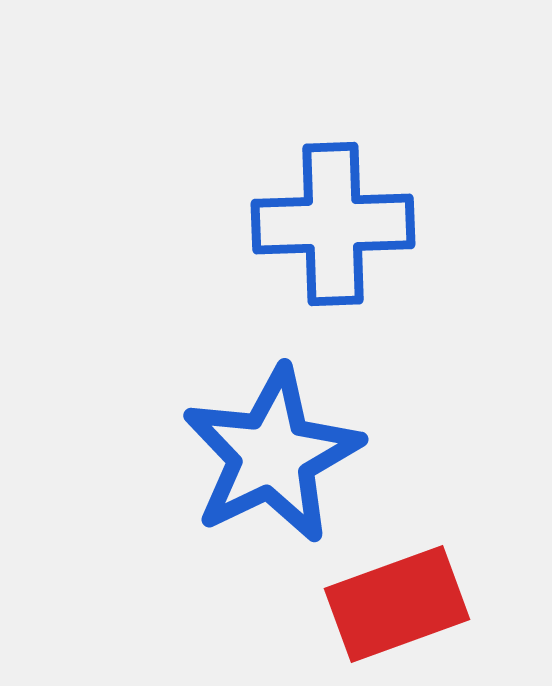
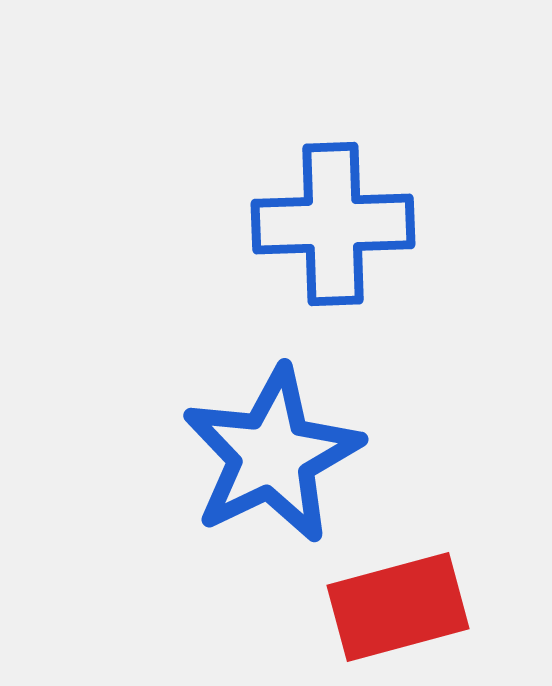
red rectangle: moved 1 px right, 3 px down; rotated 5 degrees clockwise
